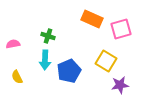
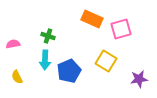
purple star: moved 19 px right, 6 px up
